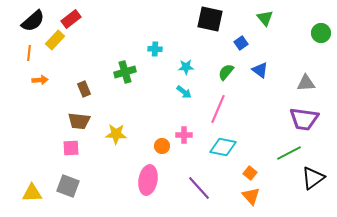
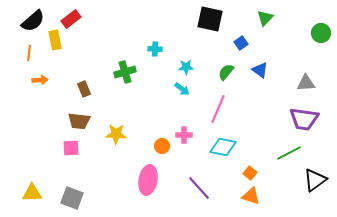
green triangle: rotated 24 degrees clockwise
yellow rectangle: rotated 54 degrees counterclockwise
cyan arrow: moved 2 px left, 3 px up
black triangle: moved 2 px right, 2 px down
gray square: moved 4 px right, 12 px down
orange triangle: rotated 30 degrees counterclockwise
